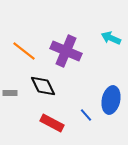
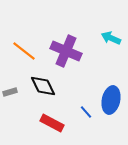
gray rectangle: moved 1 px up; rotated 16 degrees counterclockwise
blue line: moved 3 px up
